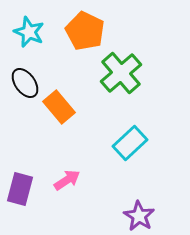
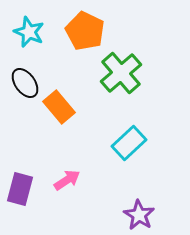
cyan rectangle: moved 1 px left
purple star: moved 1 px up
